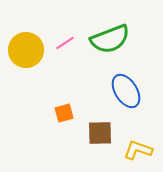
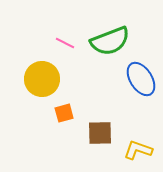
green semicircle: moved 2 px down
pink line: rotated 60 degrees clockwise
yellow circle: moved 16 px right, 29 px down
blue ellipse: moved 15 px right, 12 px up
